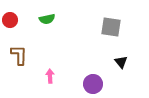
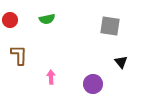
gray square: moved 1 px left, 1 px up
pink arrow: moved 1 px right, 1 px down
